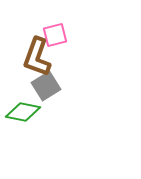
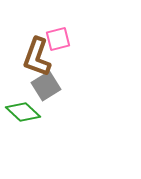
pink square: moved 3 px right, 4 px down
green diamond: rotated 32 degrees clockwise
